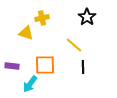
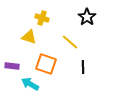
yellow cross: rotated 32 degrees clockwise
yellow triangle: moved 3 px right, 4 px down
yellow line: moved 4 px left, 3 px up
orange square: moved 1 px right, 1 px up; rotated 20 degrees clockwise
cyan arrow: rotated 84 degrees clockwise
